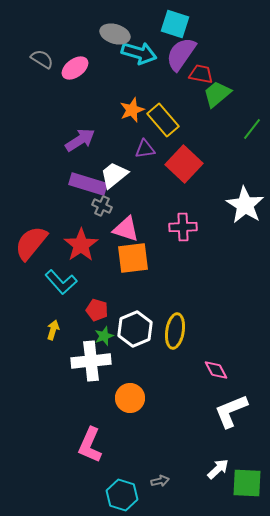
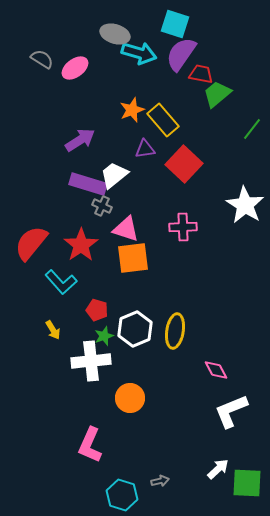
yellow arrow: rotated 132 degrees clockwise
